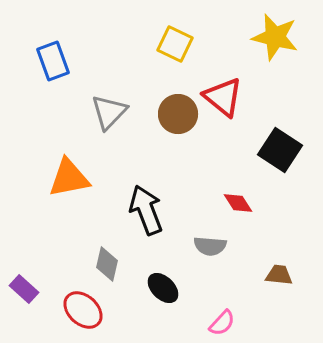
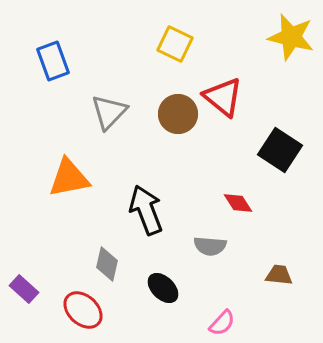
yellow star: moved 16 px right
